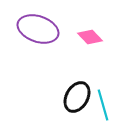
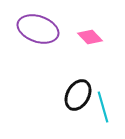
black ellipse: moved 1 px right, 2 px up
cyan line: moved 2 px down
